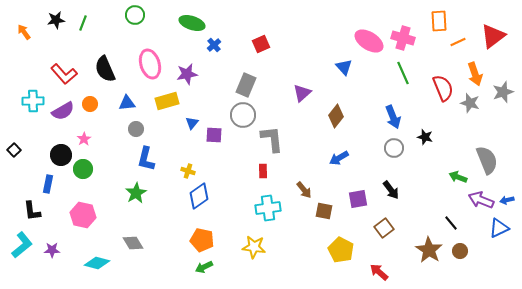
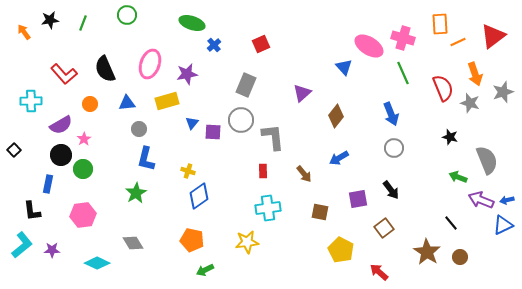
green circle at (135, 15): moved 8 px left
black star at (56, 20): moved 6 px left
orange rectangle at (439, 21): moved 1 px right, 3 px down
pink ellipse at (369, 41): moved 5 px down
pink ellipse at (150, 64): rotated 36 degrees clockwise
cyan cross at (33, 101): moved 2 px left
purple semicircle at (63, 111): moved 2 px left, 14 px down
gray circle at (243, 115): moved 2 px left, 5 px down
blue arrow at (393, 117): moved 2 px left, 3 px up
gray circle at (136, 129): moved 3 px right
purple square at (214, 135): moved 1 px left, 3 px up
black star at (425, 137): moved 25 px right
gray L-shape at (272, 139): moved 1 px right, 2 px up
brown arrow at (304, 190): moved 16 px up
brown square at (324, 211): moved 4 px left, 1 px down
pink hexagon at (83, 215): rotated 20 degrees counterclockwise
blue triangle at (499, 228): moved 4 px right, 3 px up
orange pentagon at (202, 240): moved 10 px left
yellow star at (254, 247): moved 7 px left, 5 px up; rotated 15 degrees counterclockwise
brown star at (429, 250): moved 2 px left, 2 px down
brown circle at (460, 251): moved 6 px down
cyan diamond at (97, 263): rotated 10 degrees clockwise
green arrow at (204, 267): moved 1 px right, 3 px down
